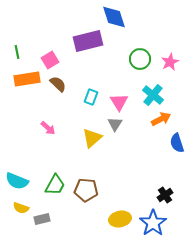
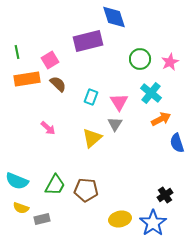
cyan cross: moved 2 px left, 2 px up
